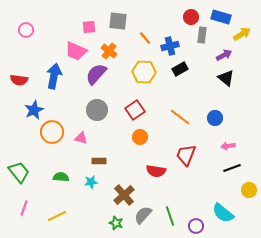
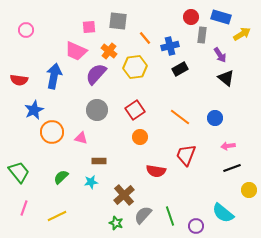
purple arrow at (224, 55): moved 4 px left; rotated 84 degrees clockwise
yellow hexagon at (144, 72): moved 9 px left, 5 px up; rotated 10 degrees counterclockwise
green semicircle at (61, 177): rotated 49 degrees counterclockwise
